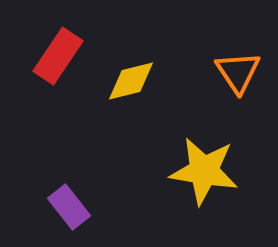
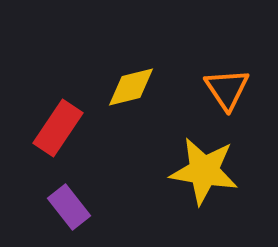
red rectangle: moved 72 px down
orange triangle: moved 11 px left, 17 px down
yellow diamond: moved 6 px down
